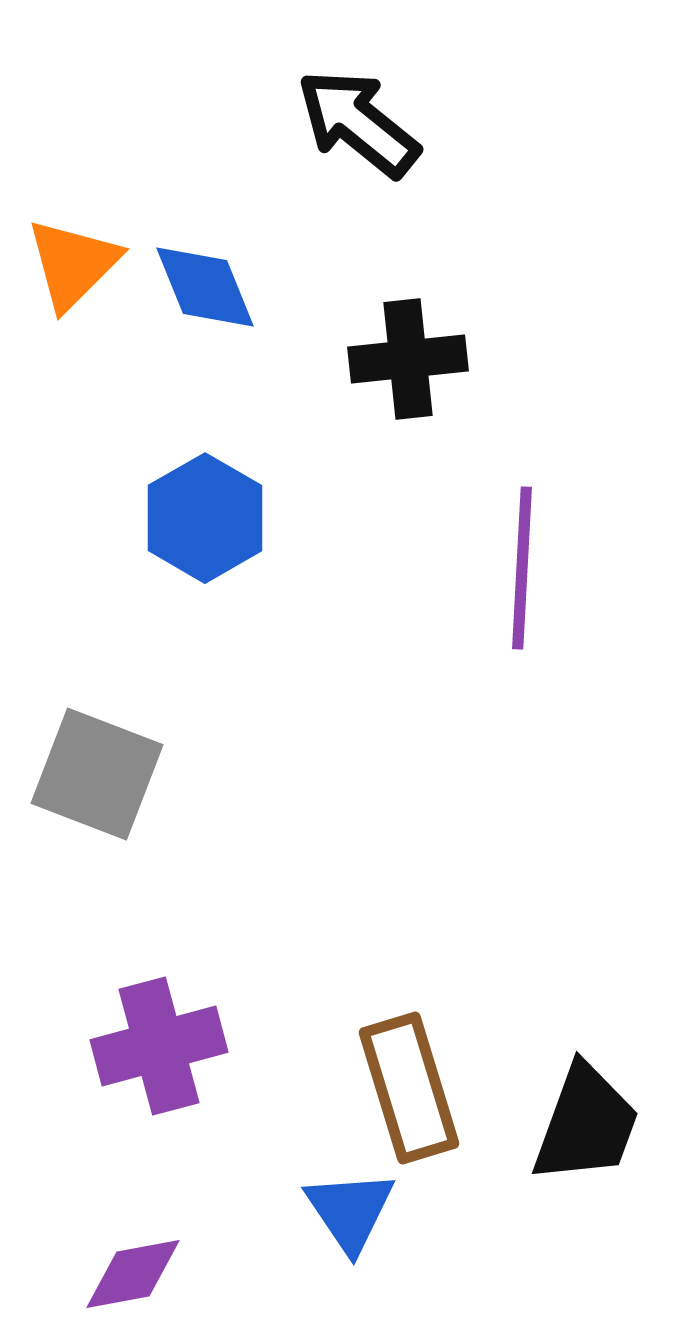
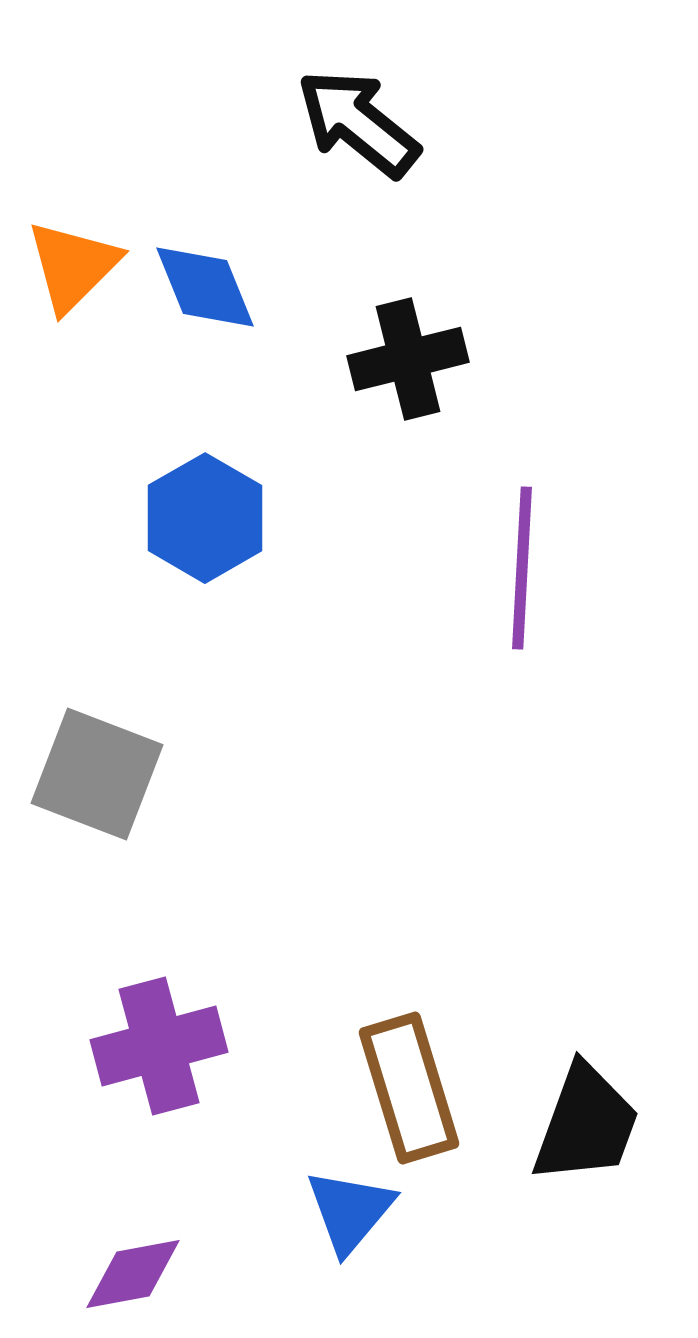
orange triangle: moved 2 px down
black cross: rotated 8 degrees counterclockwise
blue triangle: rotated 14 degrees clockwise
